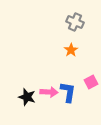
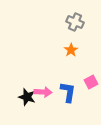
pink arrow: moved 6 px left
